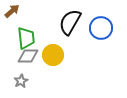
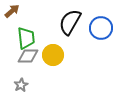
gray star: moved 4 px down
